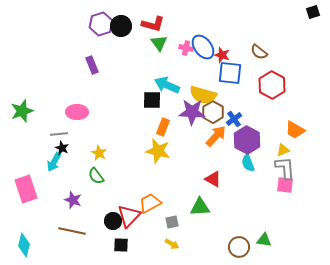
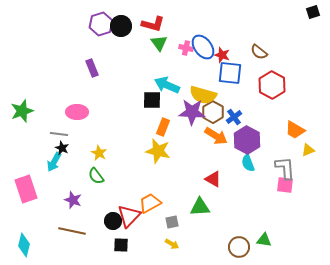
purple rectangle at (92, 65): moved 3 px down
blue cross at (234, 119): moved 2 px up
gray line at (59, 134): rotated 12 degrees clockwise
orange arrow at (216, 136): rotated 80 degrees clockwise
yellow triangle at (283, 150): moved 25 px right
